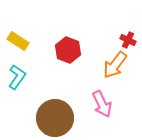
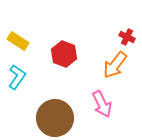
red cross: moved 1 px left, 3 px up
red hexagon: moved 4 px left, 4 px down
